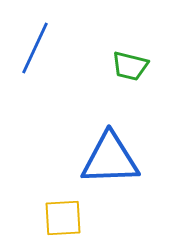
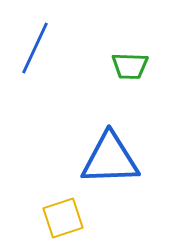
green trapezoid: rotated 12 degrees counterclockwise
yellow square: rotated 15 degrees counterclockwise
